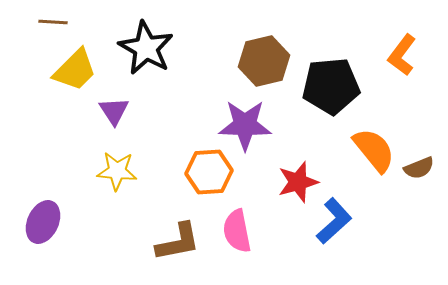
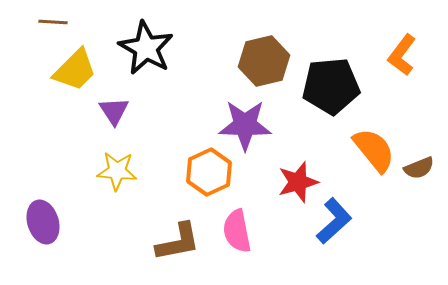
orange hexagon: rotated 21 degrees counterclockwise
purple ellipse: rotated 42 degrees counterclockwise
